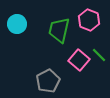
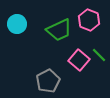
green trapezoid: rotated 128 degrees counterclockwise
